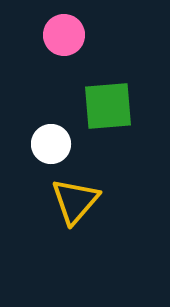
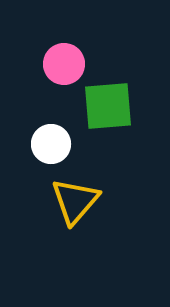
pink circle: moved 29 px down
